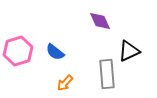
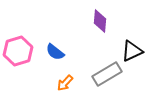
purple diamond: rotated 30 degrees clockwise
black triangle: moved 3 px right
gray rectangle: rotated 64 degrees clockwise
